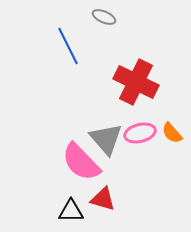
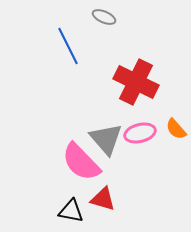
orange semicircle: moved 4 px right, 4 px up
black triangle: rotated 12 degrees clockwise
